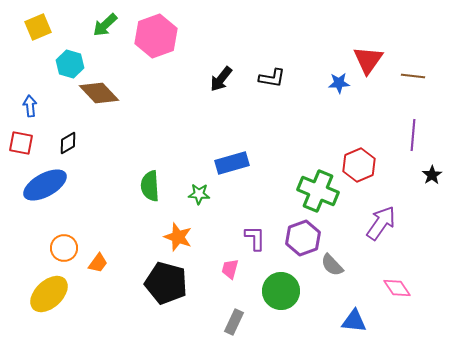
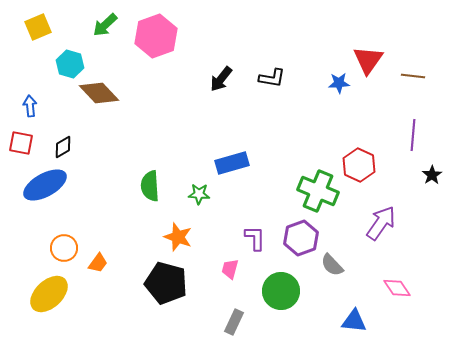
black diamond: moved 5 px left, 4 px down
red hexagon: rotated 12 degrees counterclockwise
purple hexagon: moved 2 px left
